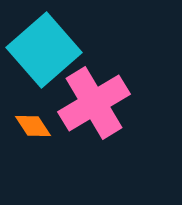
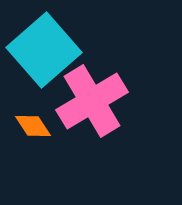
pink cross: moved 2 px left, 2 px up
